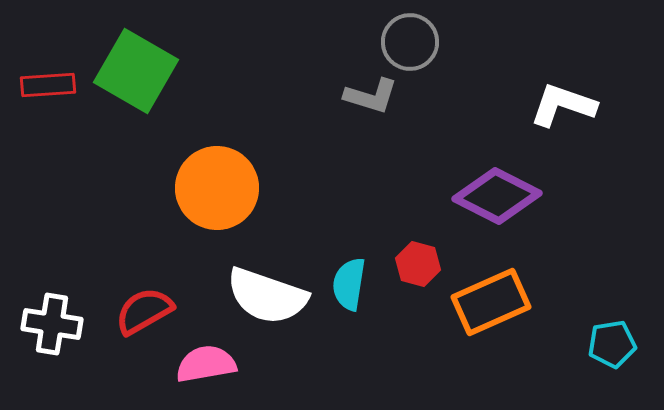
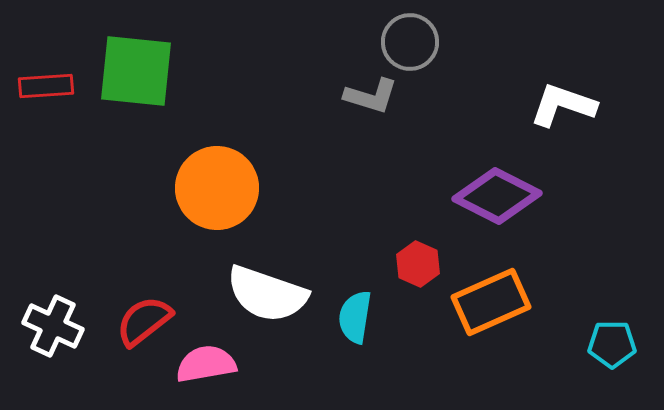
green square: rotated 24 degrees counterclockwise
red rectangle: moved 2 px left, 1 px down
red hexagon: rotated 9 degrees clockwise
cyan semicircle: moved 6 px right, 33 px down
white semicircle: moved 2 px up
red semicircle: moved 10 px down; rotated 8 degrees counterclockwise
white cross: moved 1 px right, 2 px down; rotated 16 degrees clockwise
cyan pentagon: rotated 9 degrees clockwise
